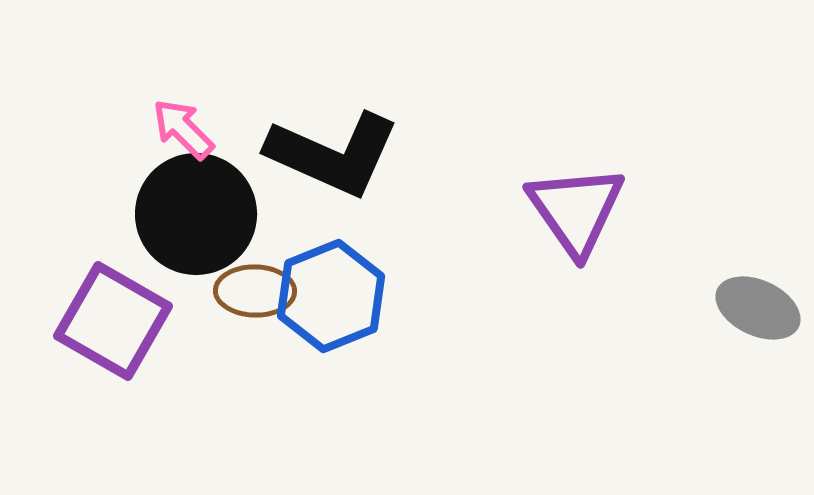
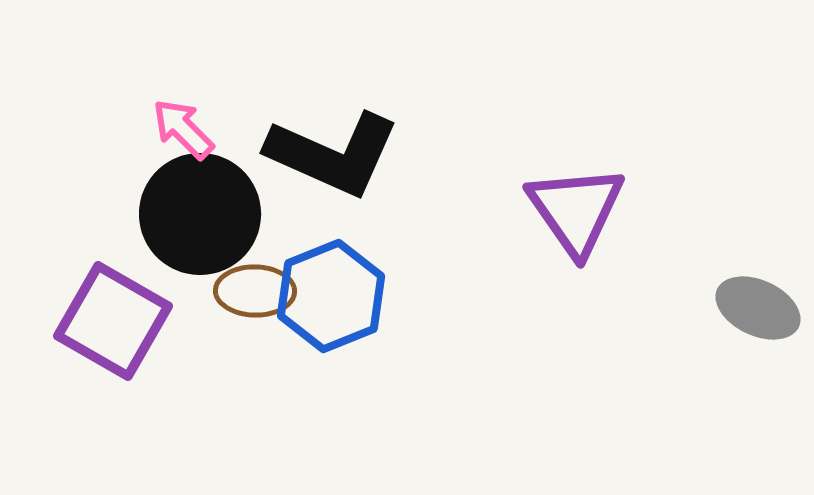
black circle: moved 4 px right
